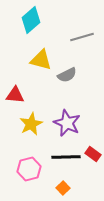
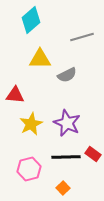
yellow triangle: moved 1 px left, 1 px up; rotated 15 degrees counterclockwise
